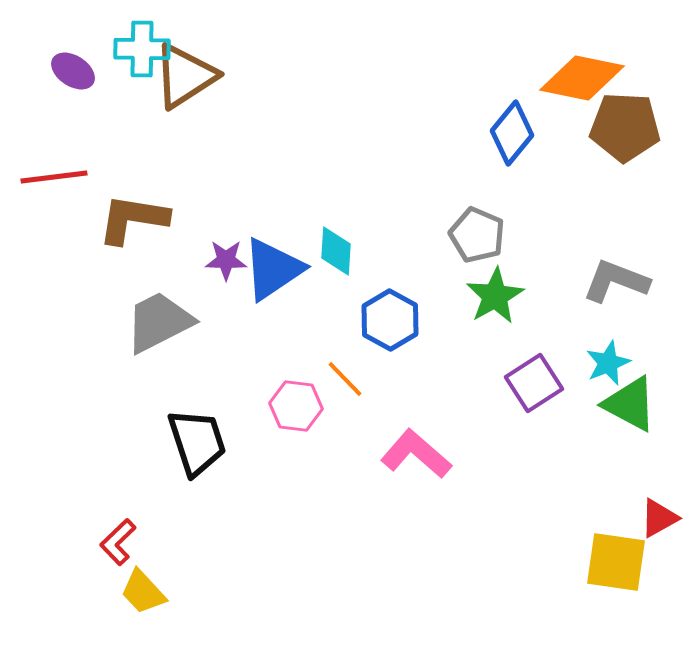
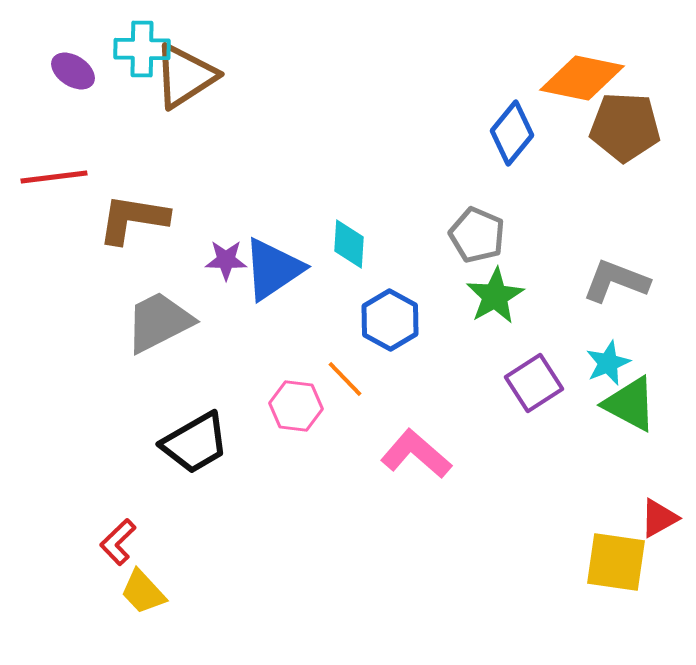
cyan diamond: moved 13 px right, 7 px up
black trapezoid: moved 2 px left, 1 px down; rotated 78 degrees clockwise
